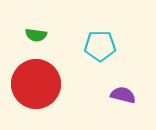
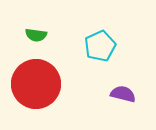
cyan pentagon: rotated 24 degrees counterclockwise
purple semicircle: moved 1 px up
